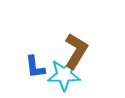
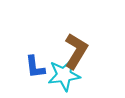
cyan star: rotated 8 degrees counterclockwise
